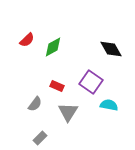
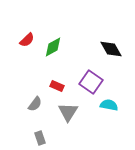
gray rectangle: rotated 64 degrees counterclockwise
